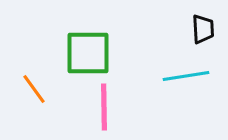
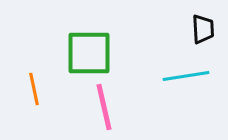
green square: moved 1 px right
orange line: rotated 24 degrees clockwise
pink line: rotated 12 degrees counterclockwise
